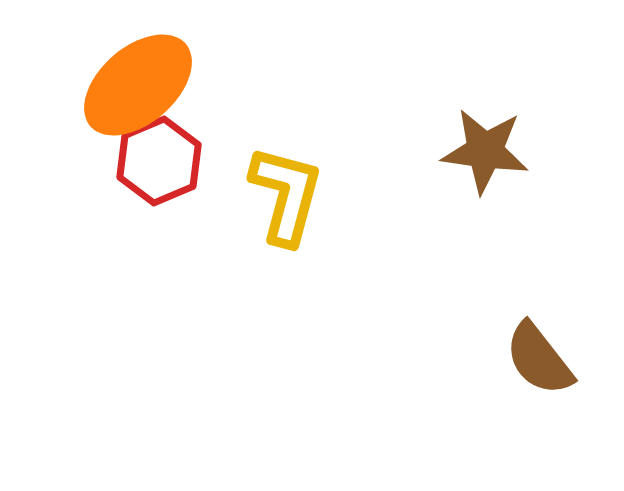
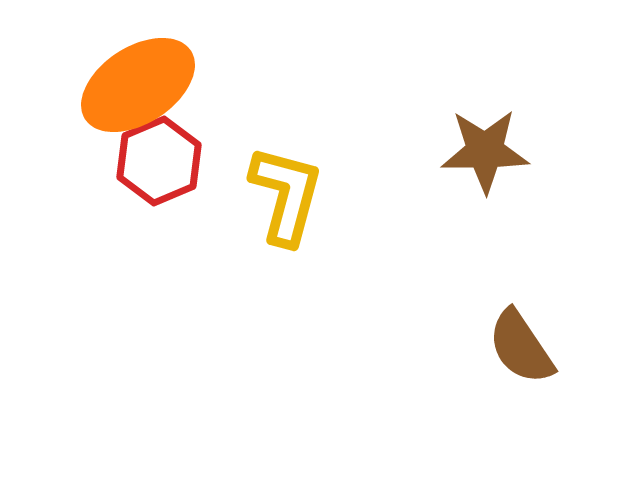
orange ellipse: rotated 8 degrees clockwise
brown star: rotated 8 degrees counterclockwise
brown semicircle: moved 18 px left, 12 px up; rotated 4 degrees clockwise
